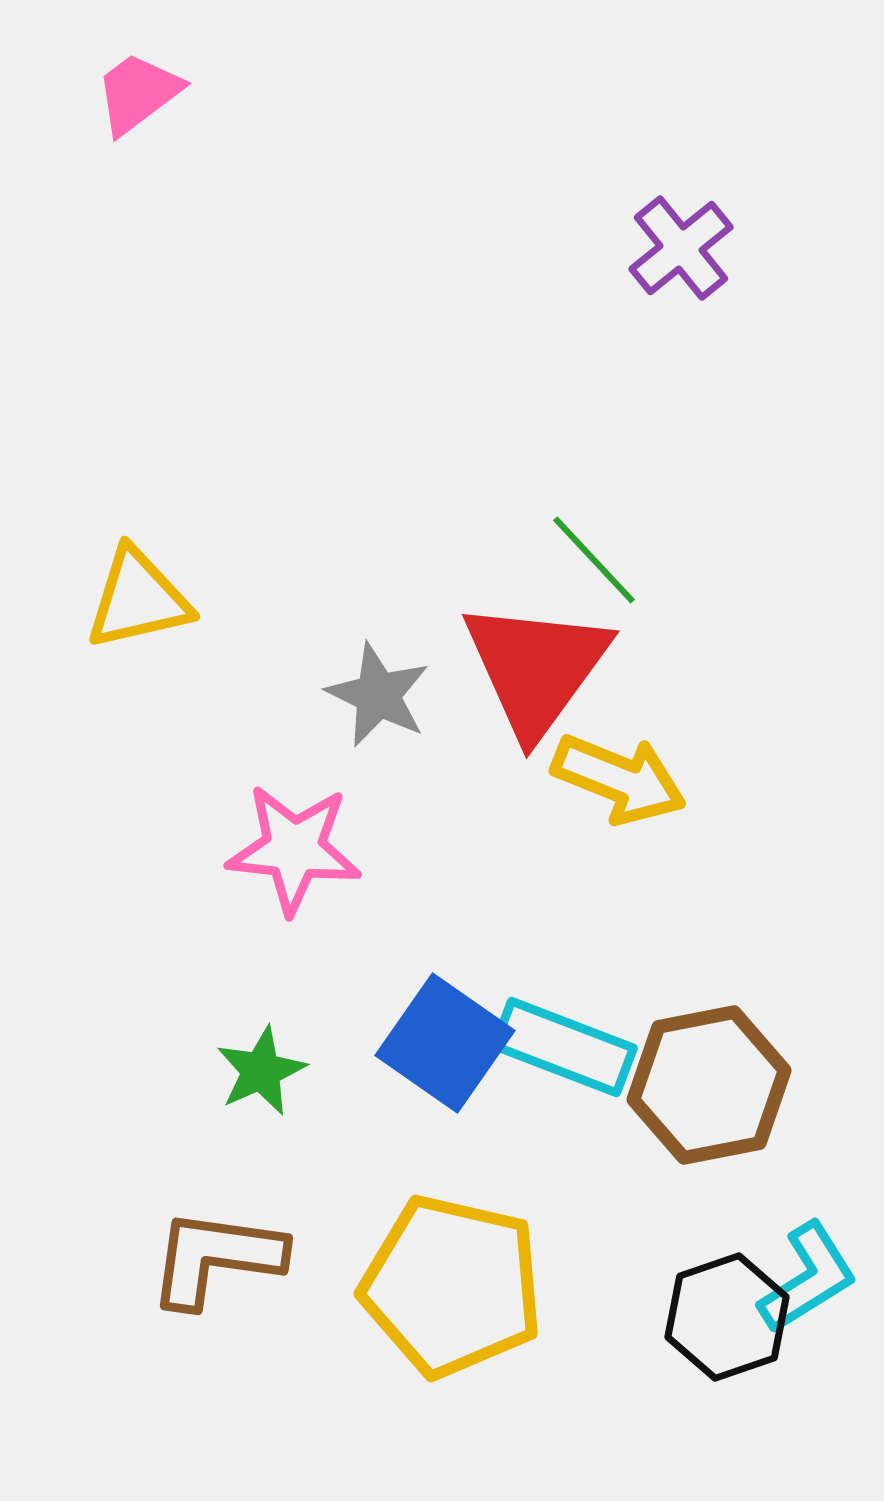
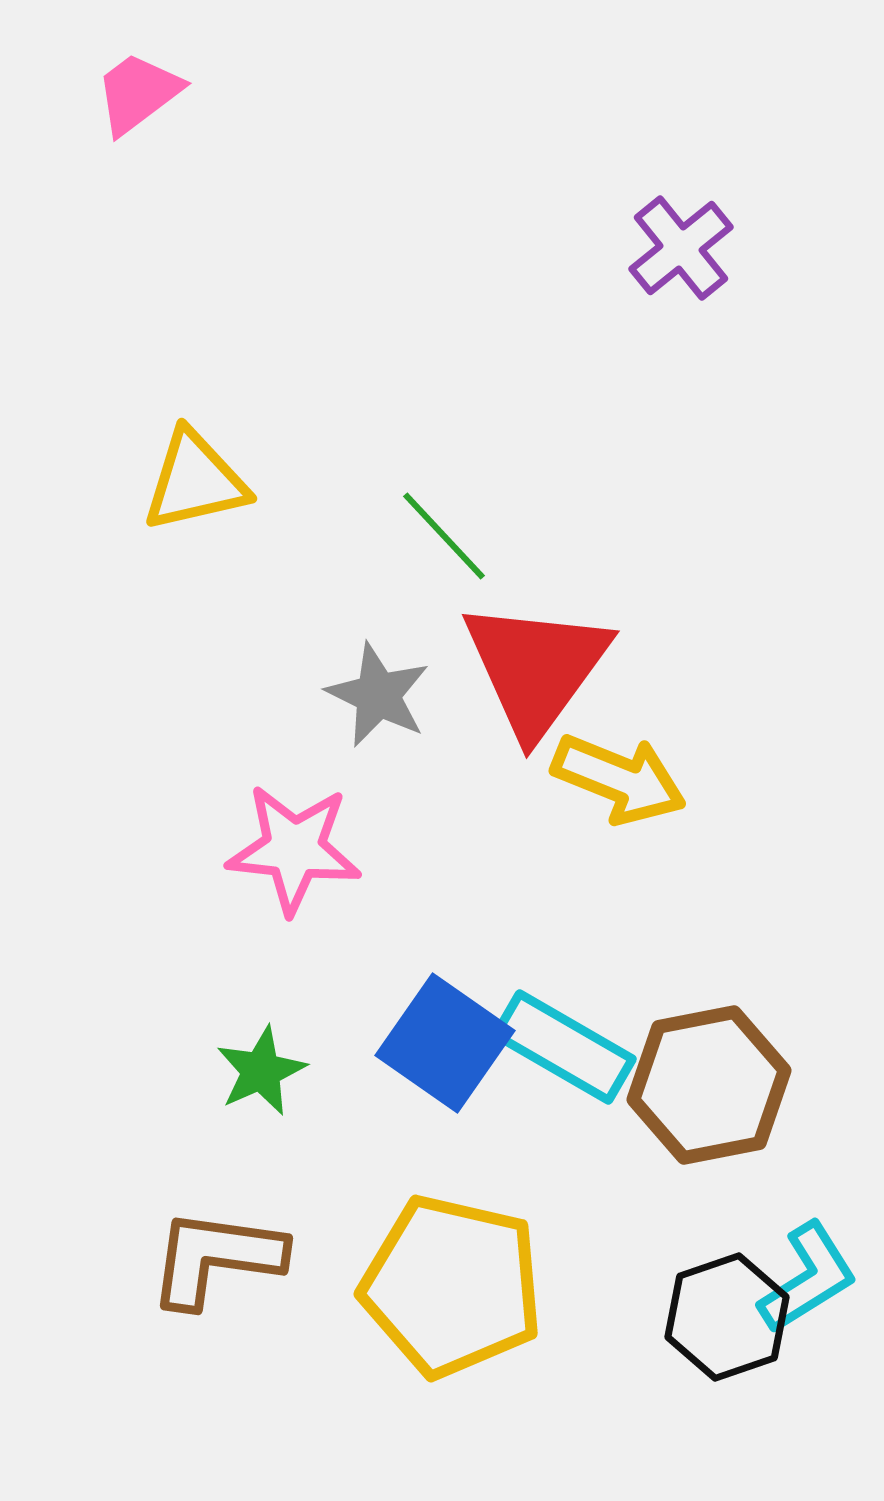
green line: moved 150 px left, 24 px up
yellow triangle: moved 57 px right, 118 px up
cyan rectangle: rotated 9 degrees clockwise
